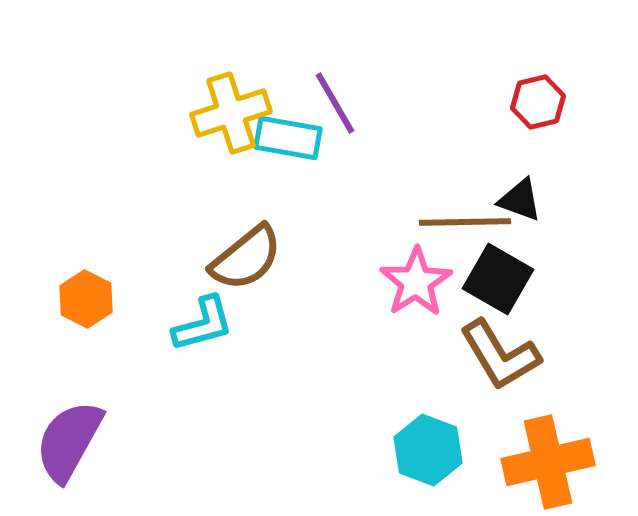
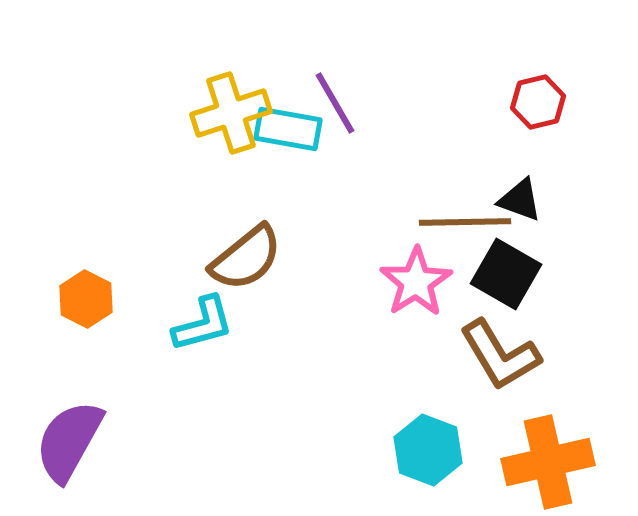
cyan rectangle: moved 9 px up
black square: moved 8 px right, 5 px up
